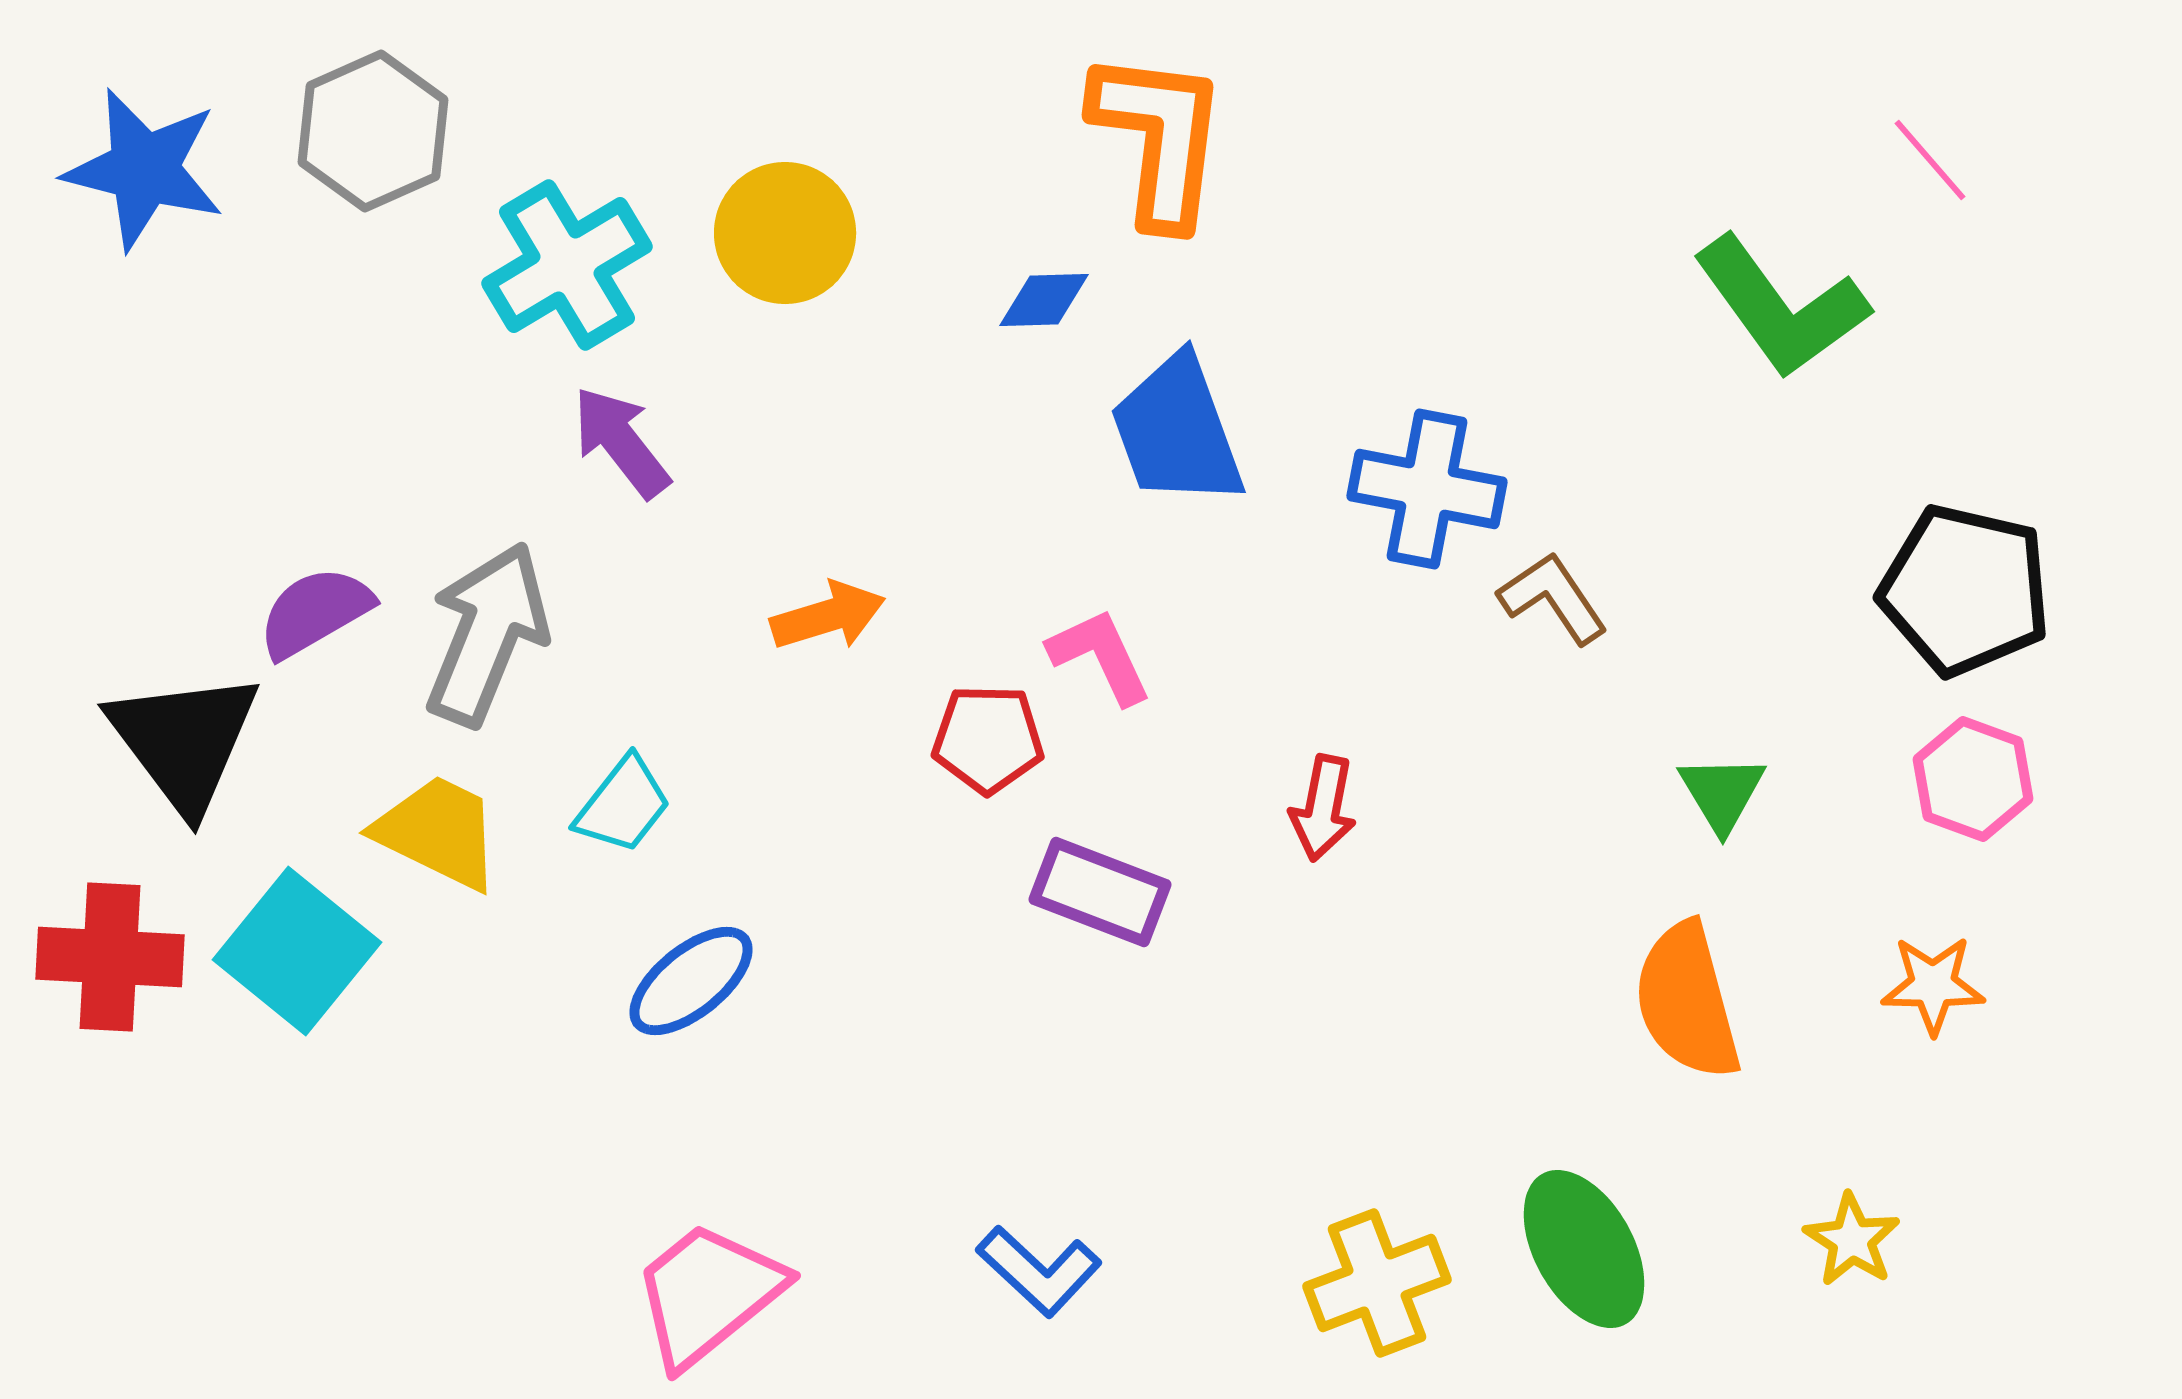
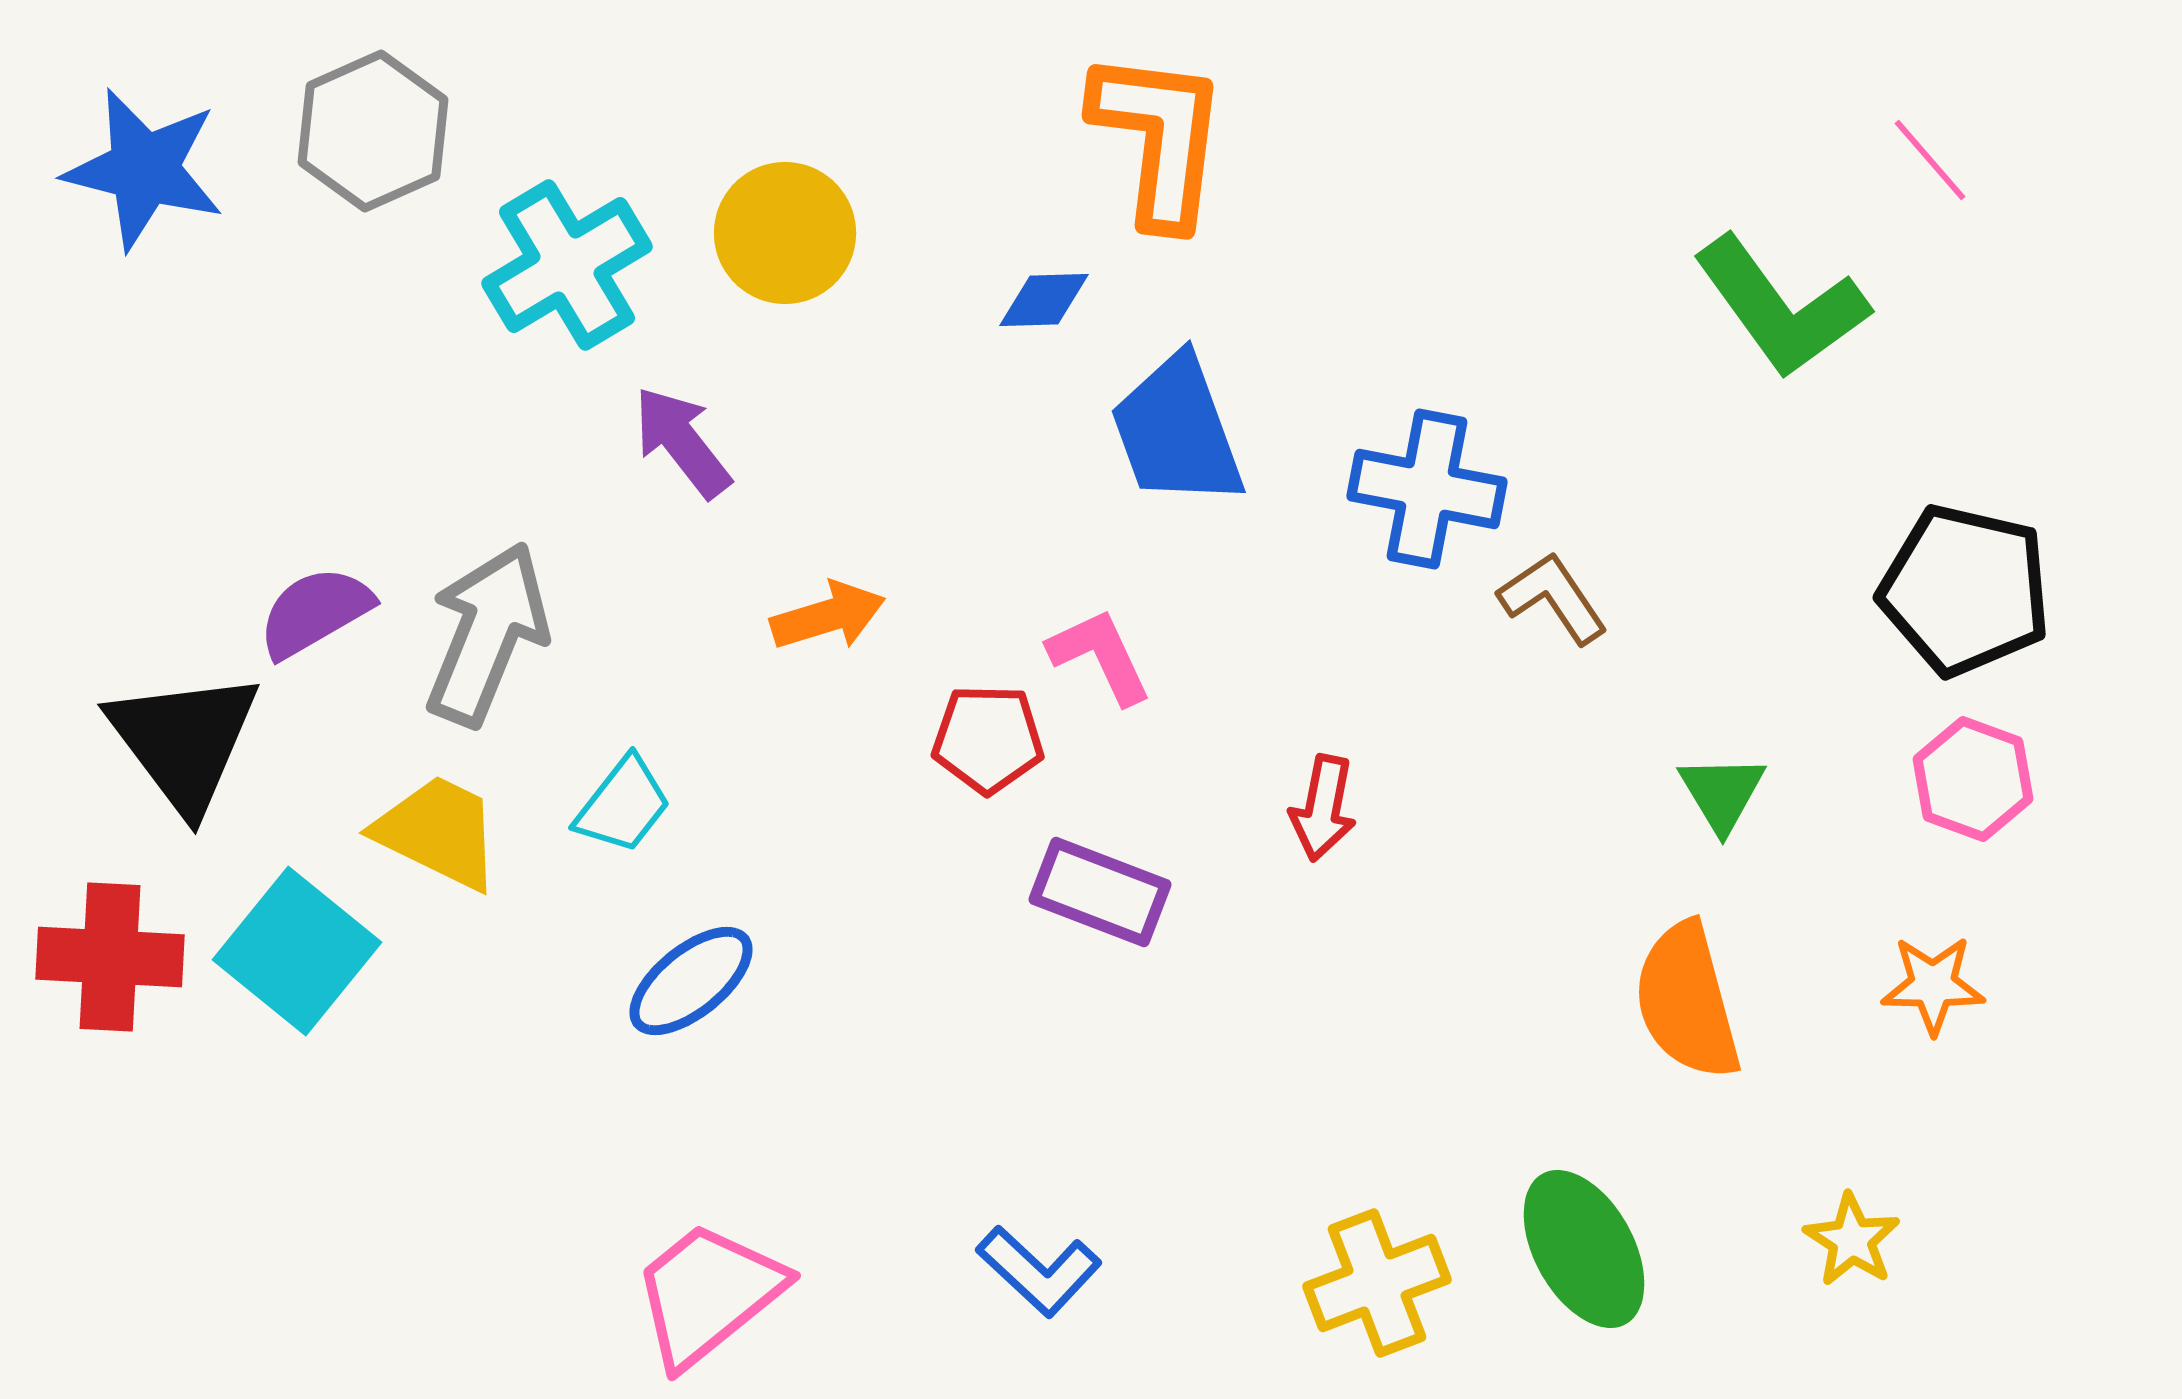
purple arrow: moved 61 px right
